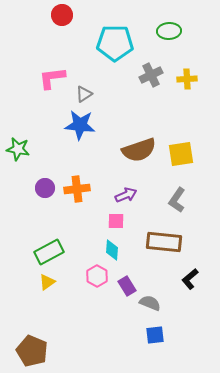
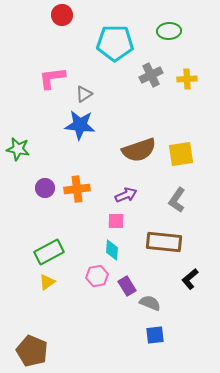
pink hexagon: rotated 20 degrees clockwise
